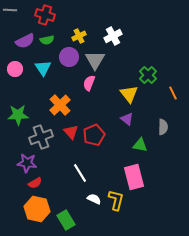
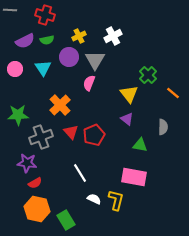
orange line: rotated 24 degrees counterclockwise
pink rectangle: rotated 65 degrees counterclockwise
